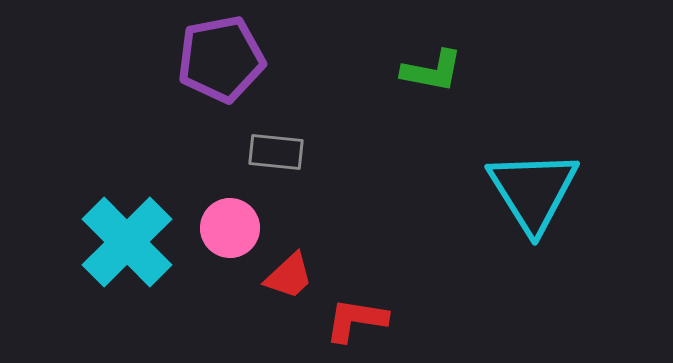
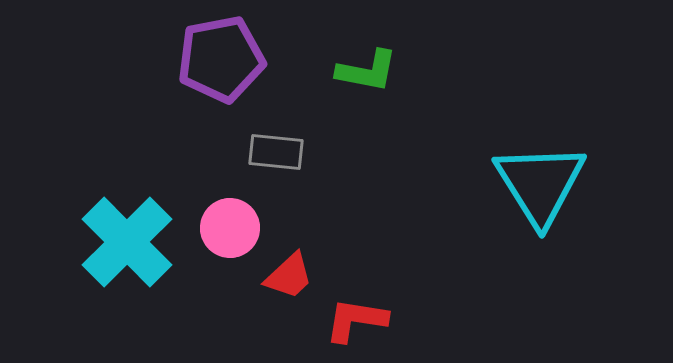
green L-shape: moved 65 px left
cyan triangle: moved 7 px right, 7 px up
